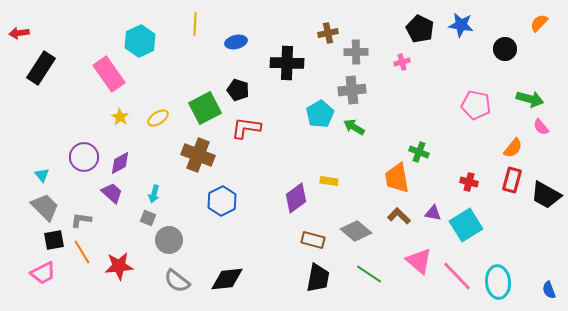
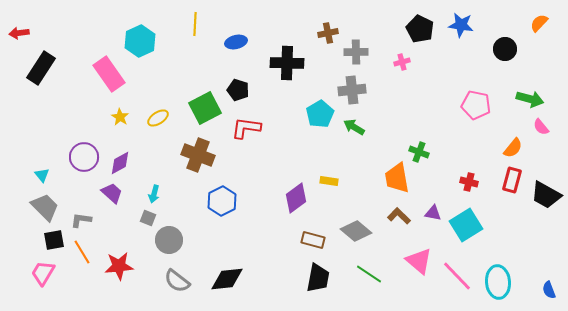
pink trapezoid at (43, 273): rotated 148 degrees clockwise
